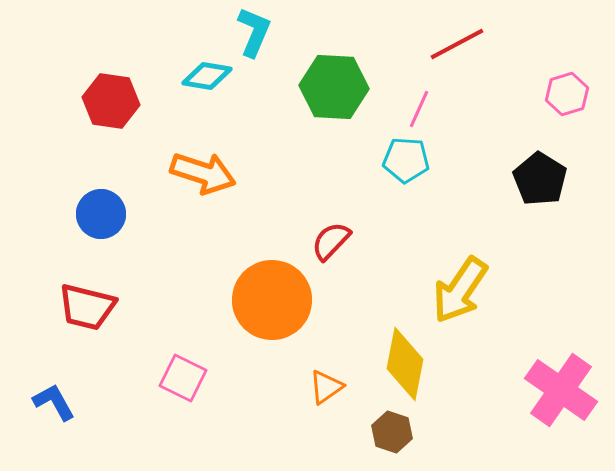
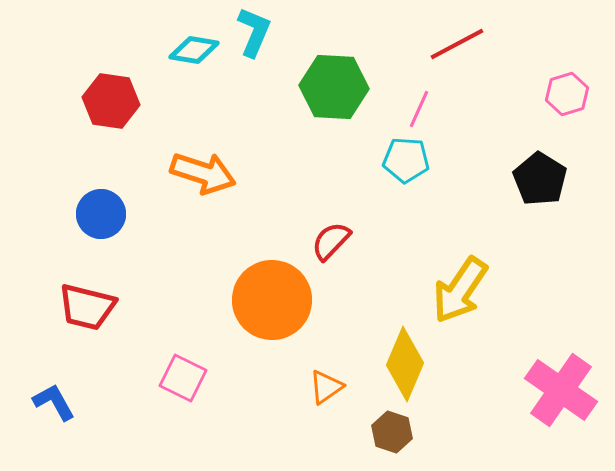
cyan diamond: moved 13 px left, 26 px up
yellow diamond: rotated 12 degrees clockwise
